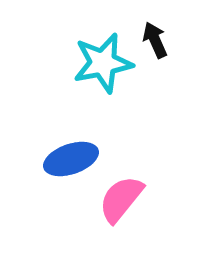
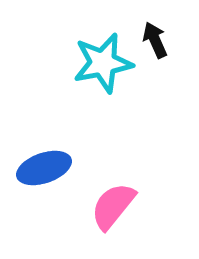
blue ellipse: moved 27 px left, 9 px down
pink semicircle: moved 8 px left, 7 px down
